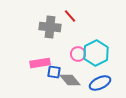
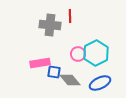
red line: rotated 40 degrees clockwise
gray cross: moved 2 px up
